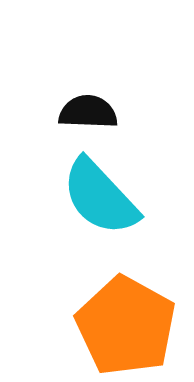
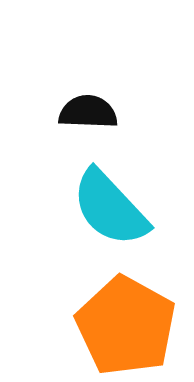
cyan semicircle: moved 10 px right, 11 px down
